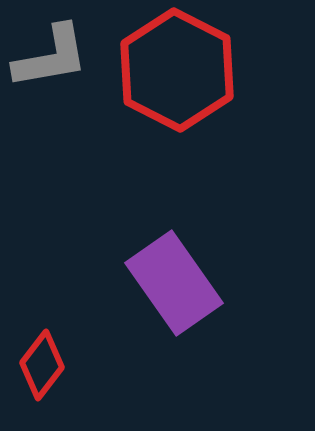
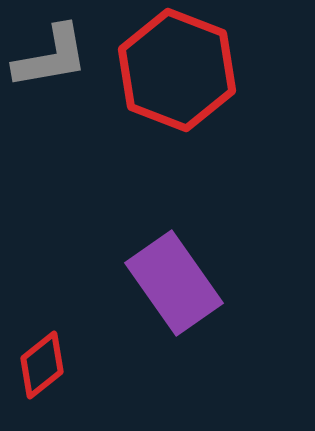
red hexagon: rotated 6 degrees counterclockwise
red diamond: rotated 14 degrees clockwise
